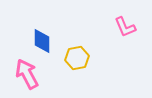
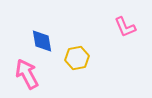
blue diamond: rotated 10 degrees counterclockwise
